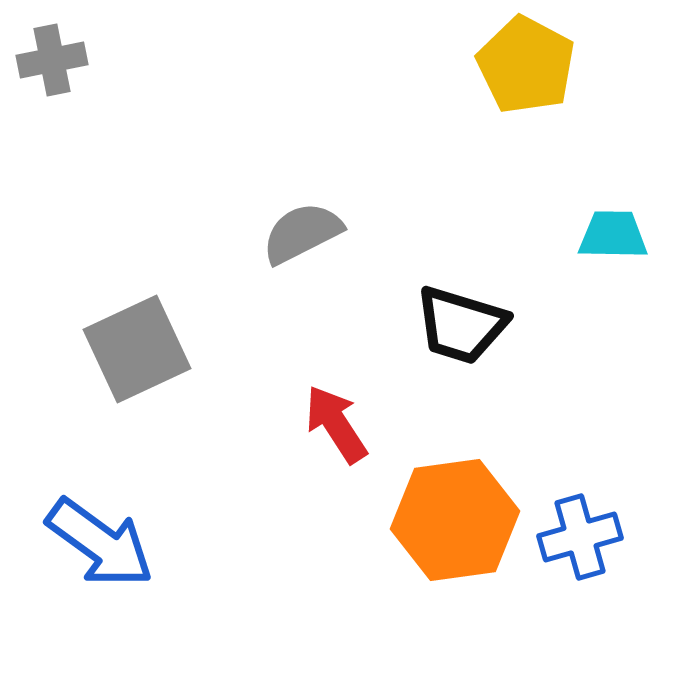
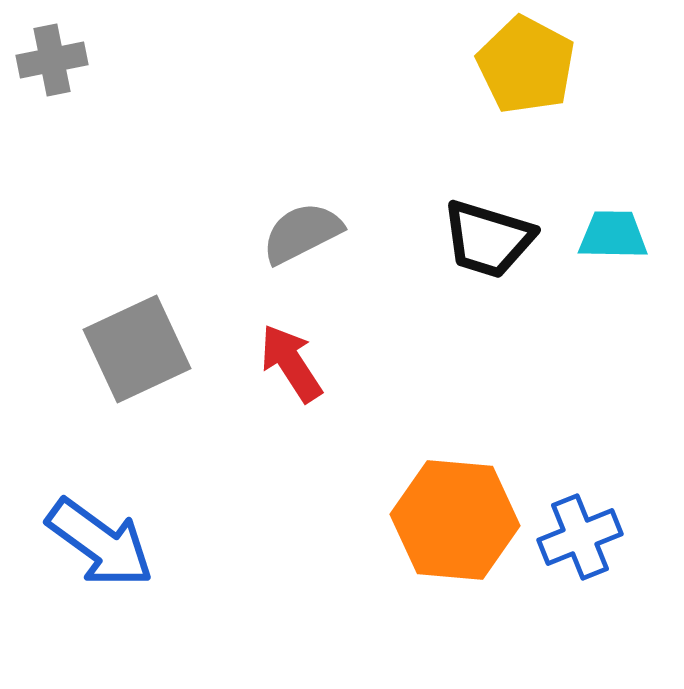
black trapezoid: moved 27 px right, 86 px up
red arrow: moved 45 px left, 61 px up
orange hexagon: rotated 13 degrees clockwise
blue cross: rotated 6 degrees counterclockwise
